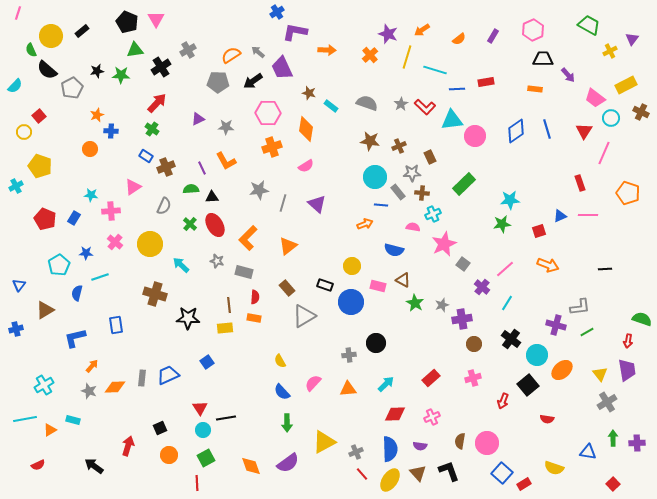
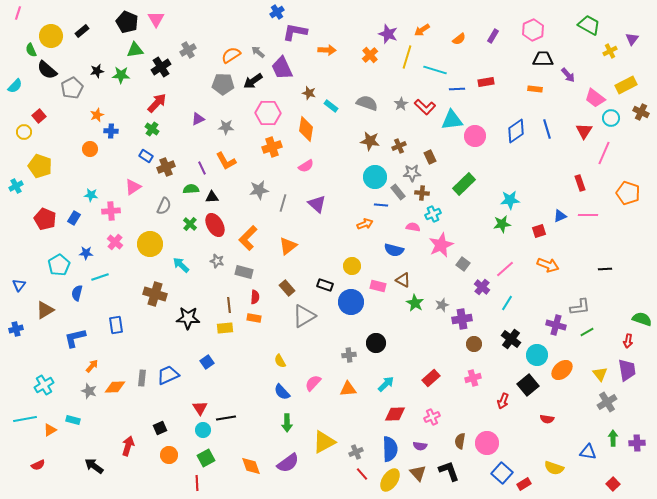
gray pentagon at (218, 82): moved 5 px right, 2 px down
pink star at (444, 244): moved 3 px left, 1 px down
